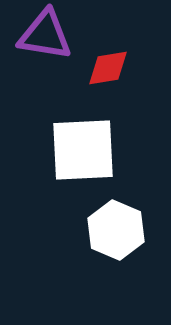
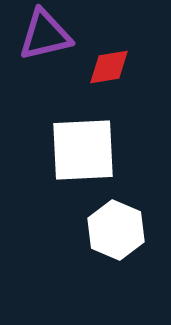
purple triangle: rotated 22 degrees counterclockwise
red diamond: moved 1 px right, 1 px up
